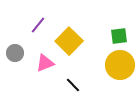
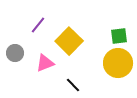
yellow circle: moved 2 px left, 2 px up
